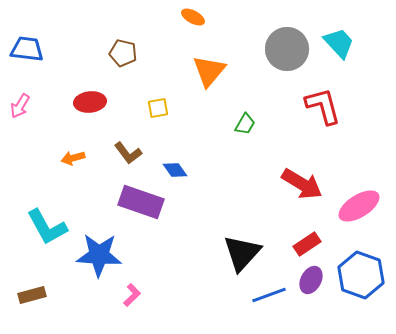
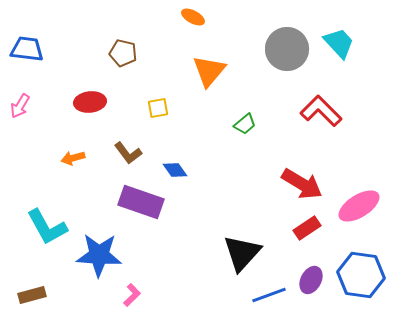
red L-shape: moved 2 px left, 5 px down; rotated 30 degrees counterclockwise
green trapezoid: rotated 20 degrees clockwise
red rectangle: moved 16 px up
blue hexagon: rotated 12 degrees counterclockwise
